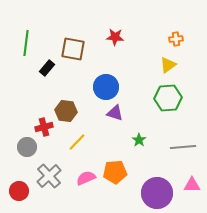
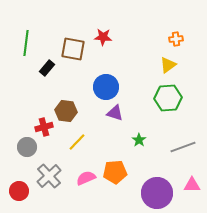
red star: moved 12 px left
gray line: rotated 15 degrees counterclockwise
